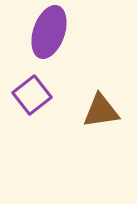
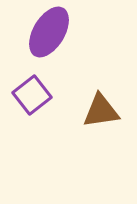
purple ellipse: rotated 12 degrees clockwise
